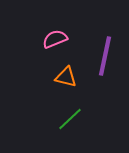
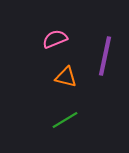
green line: moved 5 px left, 1 px down; rotated 12 degrees clockwise
